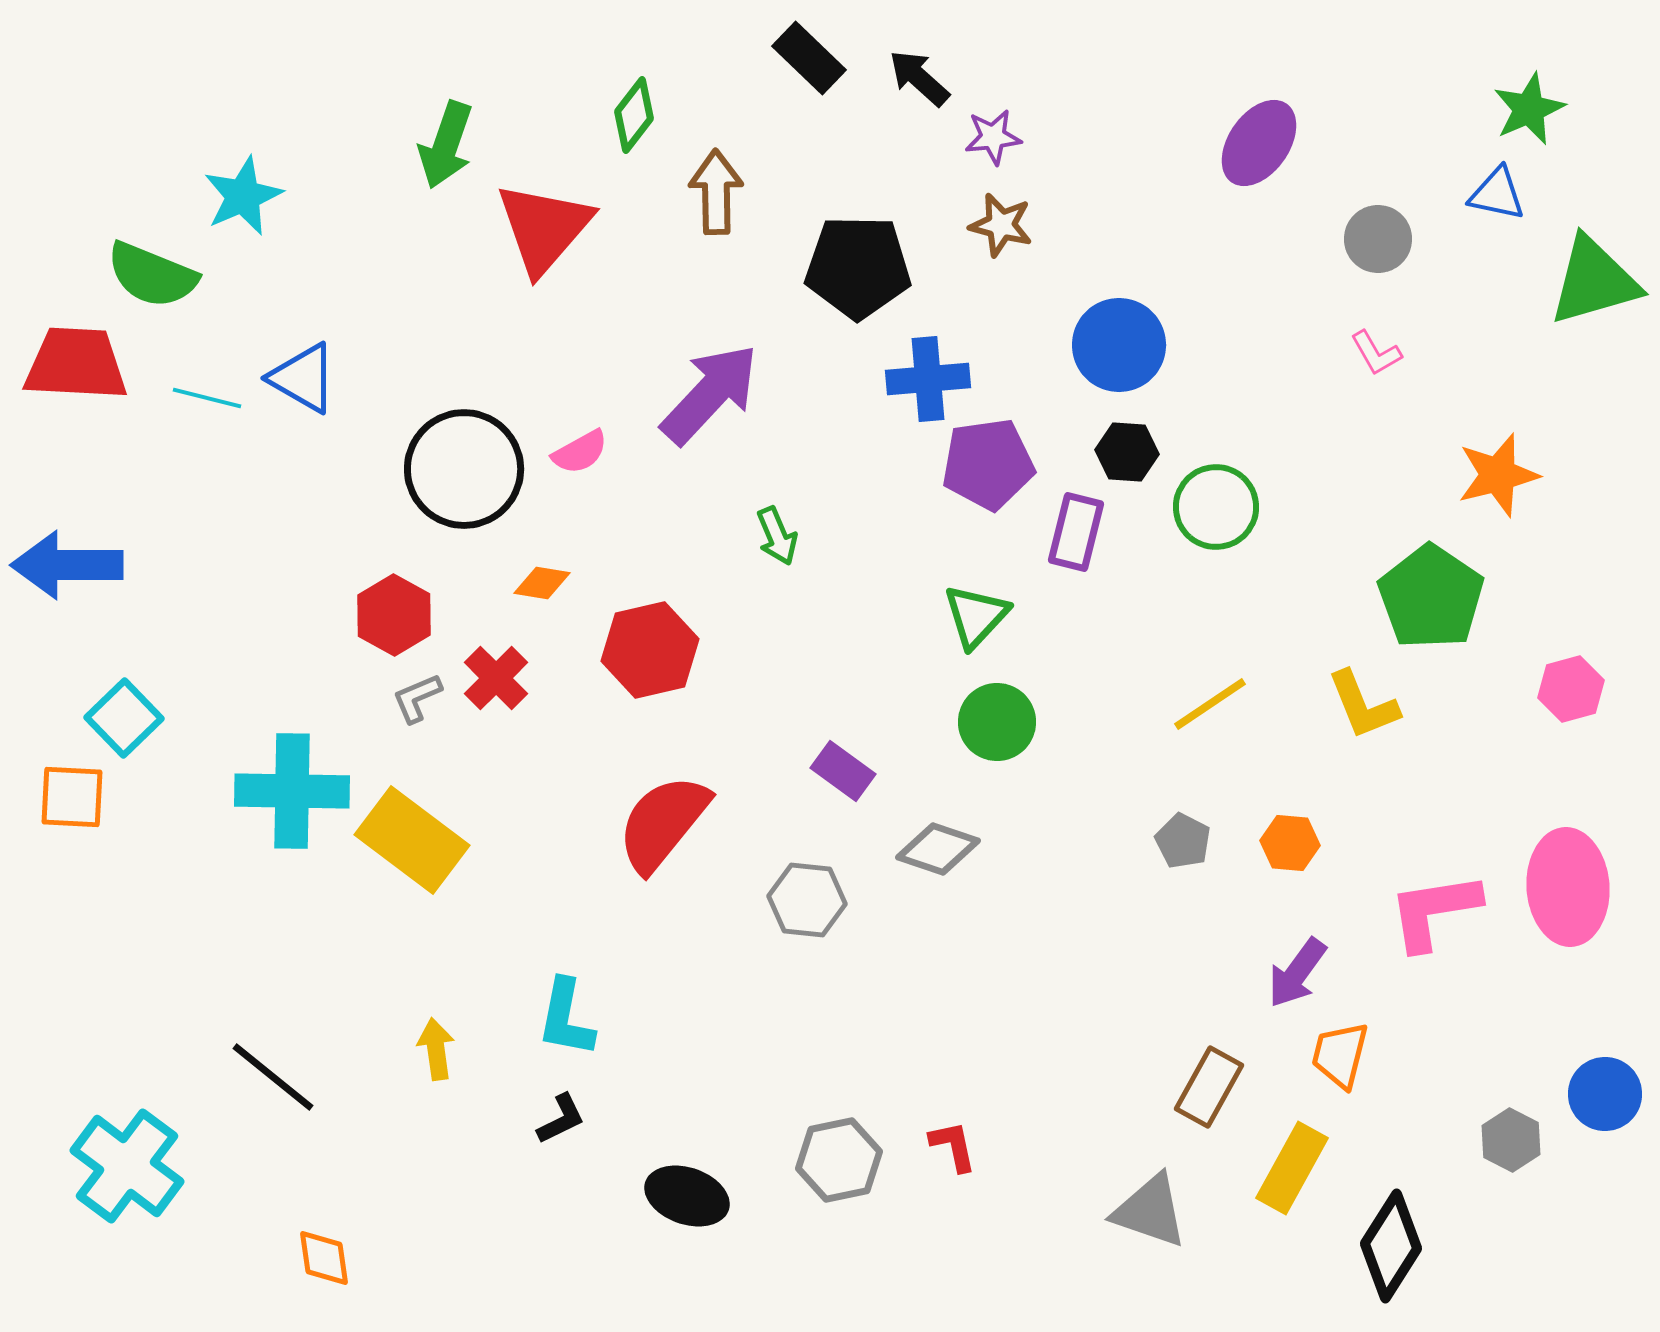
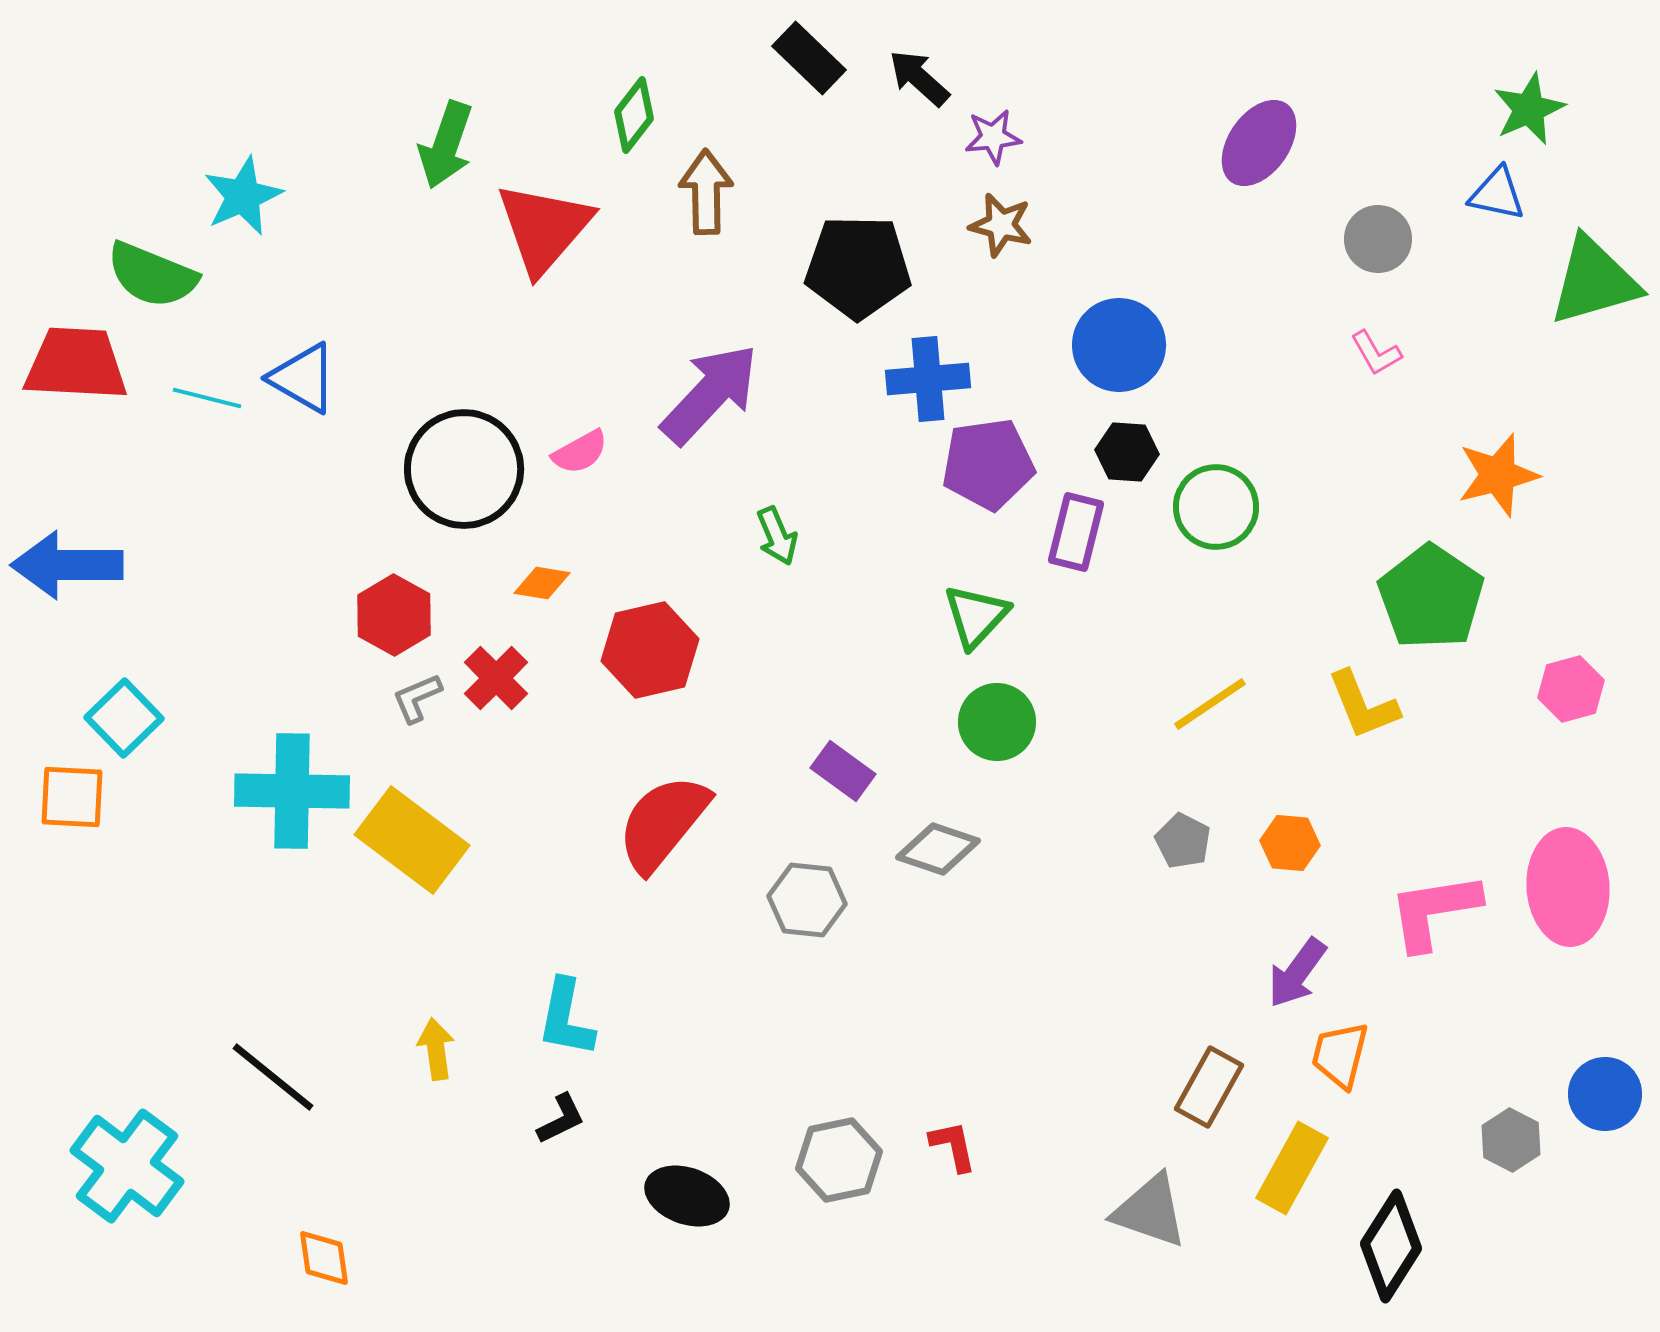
brown arrow at (716, 192): moved 10 px left
